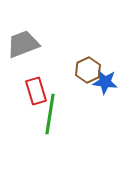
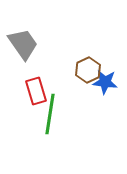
gray trapezoid: rotated 76 degrees clockwise
